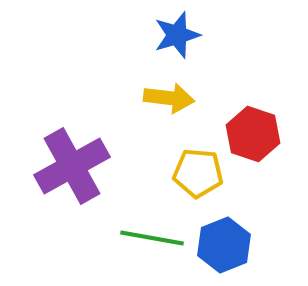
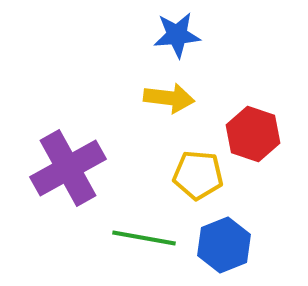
blue star: rotated 12 degrees clockwise
purple cross: moved 4 px left, 2 px down
yellow pentagon: moved 2 px down
green line: moved 8 px left
